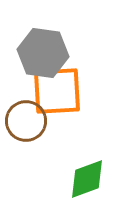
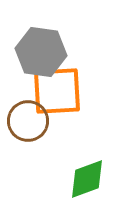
gray hexagon: moved 2 px left, 1 px up
brown circle: moved 2 px right
